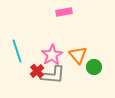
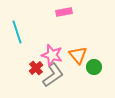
cyan line: moved 19 px up
pink star: rotated 25 degrees counterclockwise
red cross: moved 1 px left, 3 px up
gray L-shape: rotated 40 degrees counterclockwise
